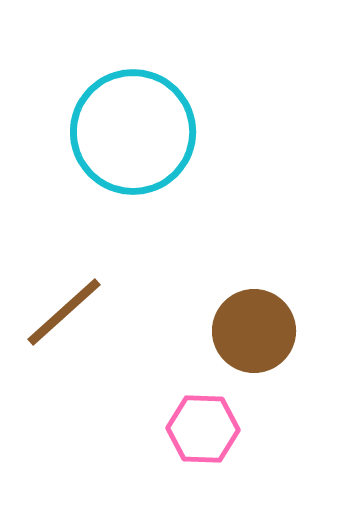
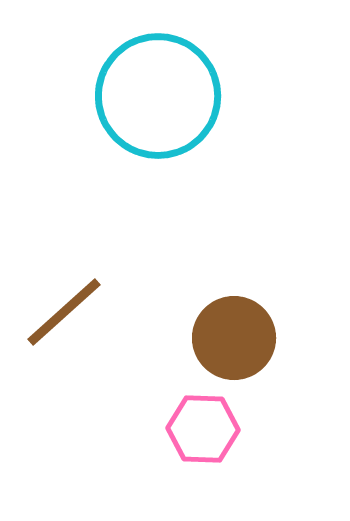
cyan circle: moved 25 px right, 36 px up
brown circle: moved 20 px left, 7 px down
